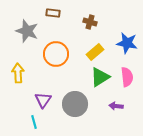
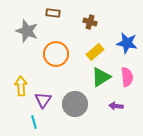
yellow arrow: moved 3 px right, 13 px down
green triangle: moved 1 px right
